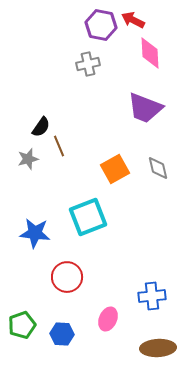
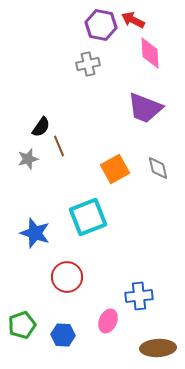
blue star: rotated 12 degrees clockwise
blue cross: moved 13 px left
pink ellipse: moved 2 px down
blue hexagon: moved 1 px right, 1 px down
